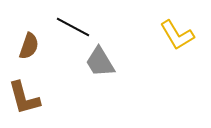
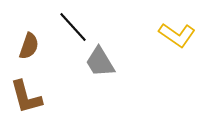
black line: rotated 20 degrees clockwise
yellow L-shape: rotated 24 degrees counterclockwise
brown L-shape: moved 2 px right, 1 px up
